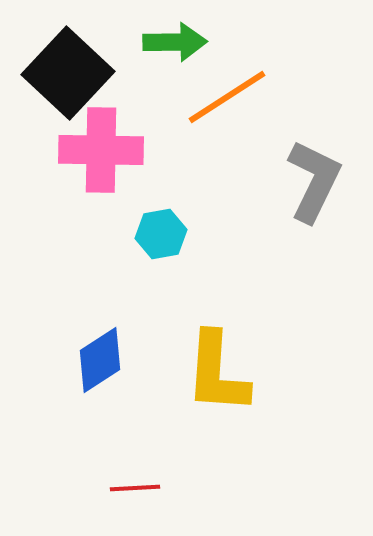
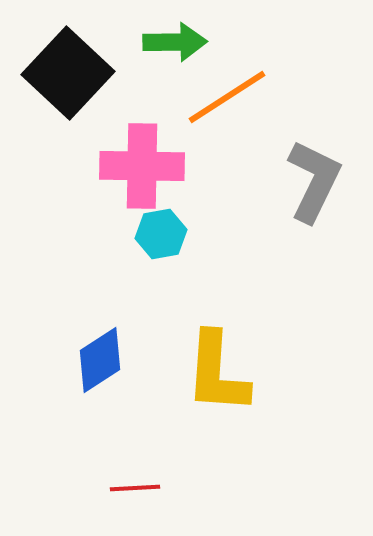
pink cross: moved 41 px right, 16 px down
